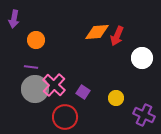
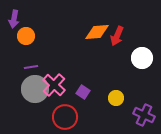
orange circle: moved 10 px left, 4 px up
purple line: rotated 16 degrees counterclockwise
